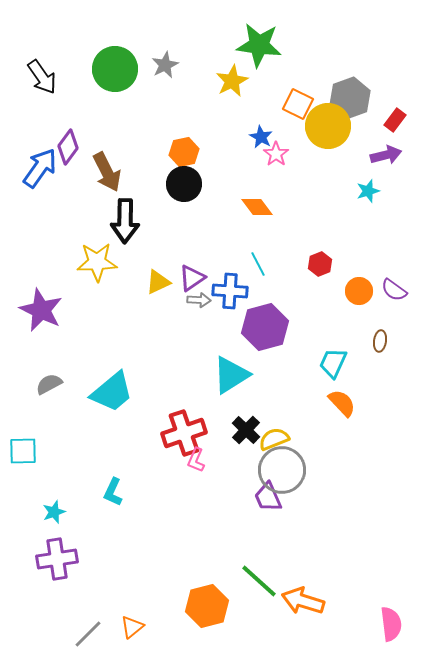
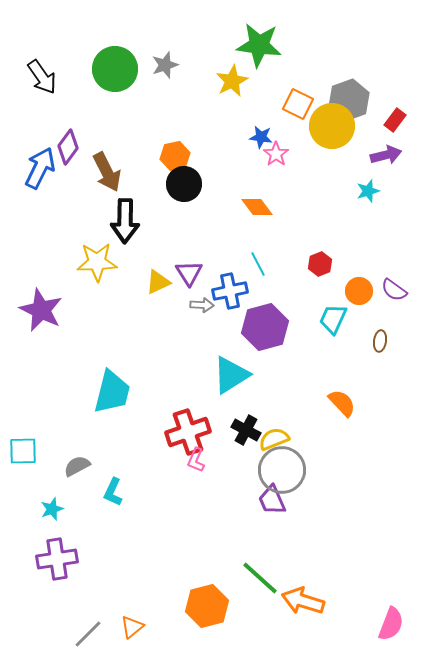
gray star at (165, 65): rotated 8 degrees clockwise
gray hexagon at (350, 98): moved 1 px left, 2 px down
yellow circle at (328, 126): moved 4 px right
blue star at (261, 137): rotated 20 degrees counterclockwise
orange hexagon at (184, 152): moved 9 px left, 4 px down
blue arrow at (40, 168): rotated 9 degrees counterclockwise
purple triangle at (192, 278): moved 3 px left, 5 px up; rotated 28 degrees counterclockwise
blue cross at (230, 291): rotated 16 degrees counterclockwise
gray arrow at (199, 300): moved 3 px right, 5 px down
cyan trapezoid at (333, 363): moved 44 px up
gray semicircle at (49, 384): moved 28 px right, 82 px down
cyan trapezoid at (112, 392): rotated 36 degrees counterclockwise
black cross at (246, 430): rotated 16 degrees counterclockwise
red cross at (184, 433): moved 4 px right, 1 px up
purple trapezoid at (268, 497): moved 4 px right, 3 px down
cyan star at (54, 512): moved 2 px left, 3 px up
green line at (259, 581): moved 1 px right, 3 px up
pink semicircle at (391, 624): rotated 28 degrees clockwise
